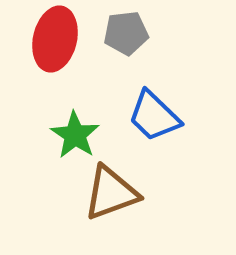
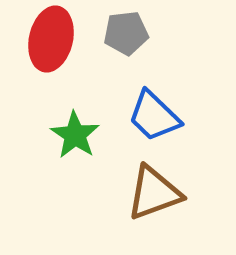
red ellipse: moved 4 px left
brown triangle: moved 43 px right
